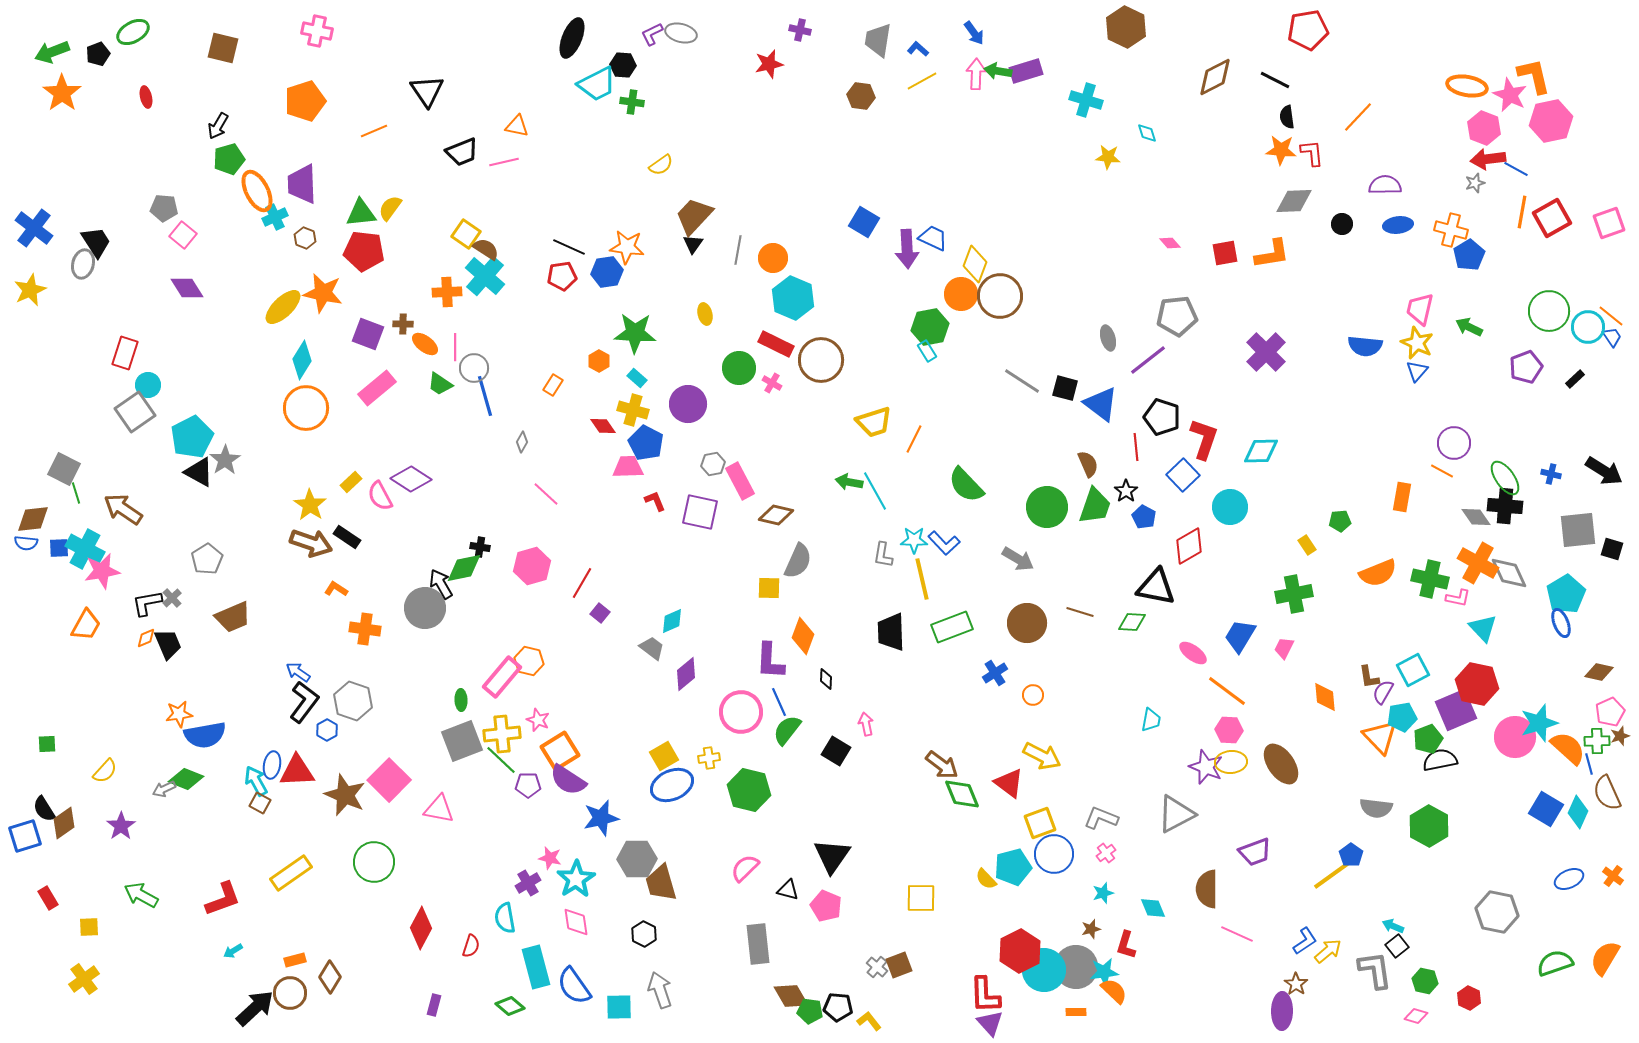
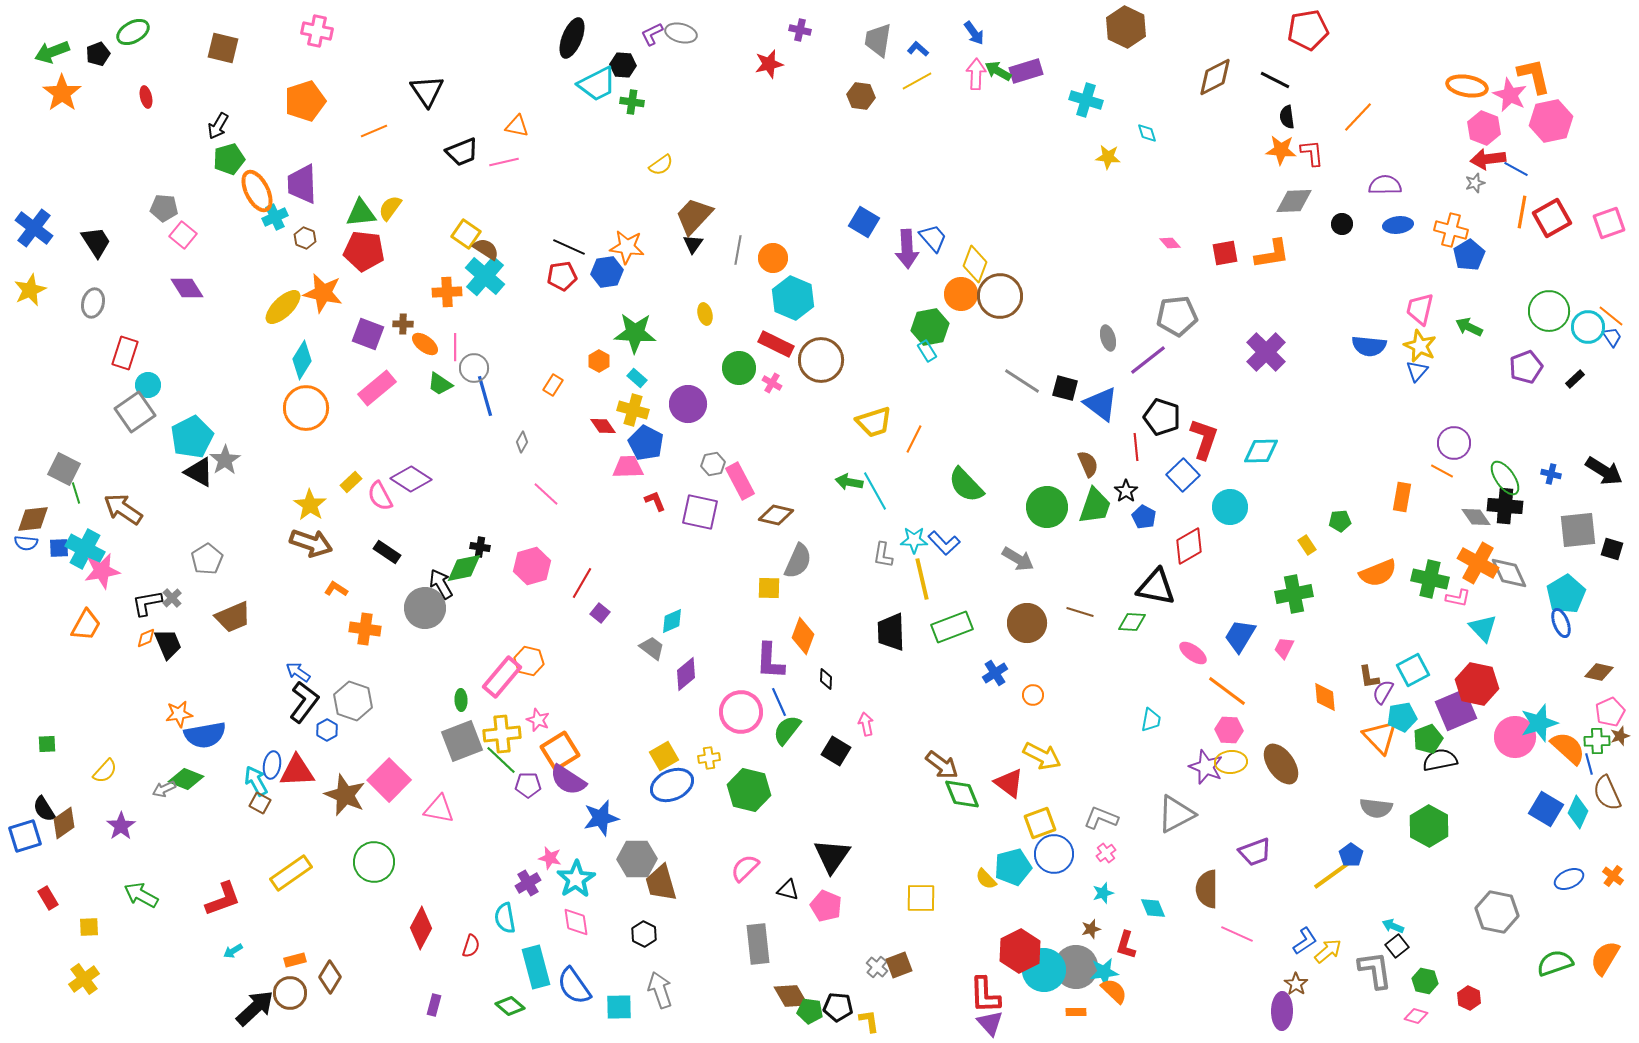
green arrow at (998, 71): rotated 20 degrees clockwise
yellow line at (922, 81): moved 5 px left
blue trapezoid at (933, 238): rotated 24 degrees clockwise
gray ellipse at (83, 264): moved 10 px right, 39 px down
yellow star at (1417, 343): moved 3 px right, 3 px down
blue semicircle at (1365, 346): moved 4 px right
black rectangle at (347, 537): moved 40 px right, 15 px down
yellow L-shape at (869, 1021): rotated 30 degrees clockwise
